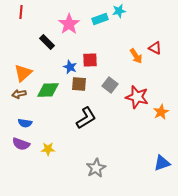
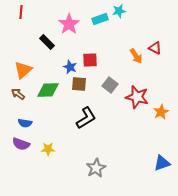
orange triangle: moved 3 px up
brown arrow: moved 1 px left; rotated 48 degrees clockwise
